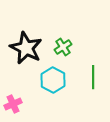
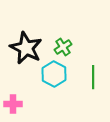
cyan hexagon: moved 1 px right, 6 px up
pink cross: rotated 24 degrees clockwise
